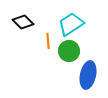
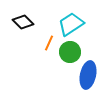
orange line: moved 1 px right, 2 px down; rotated 28 degrees clockwise
green circle: moved 1 px right, 1 px down
